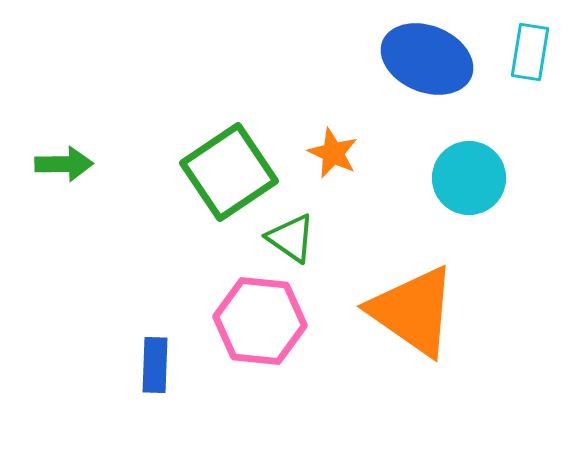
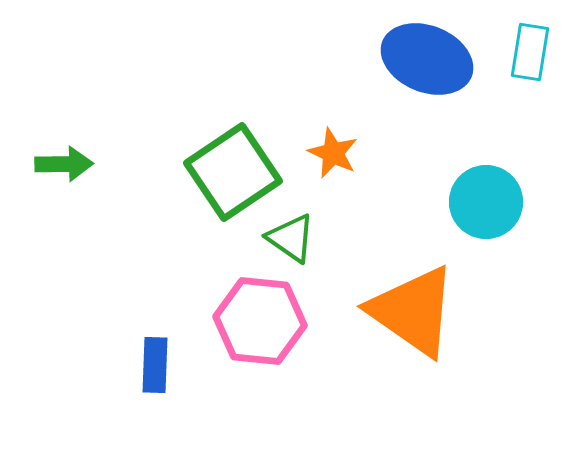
green square: moved 4 px right
cyan circle: moved 17 px right, 24 px down
